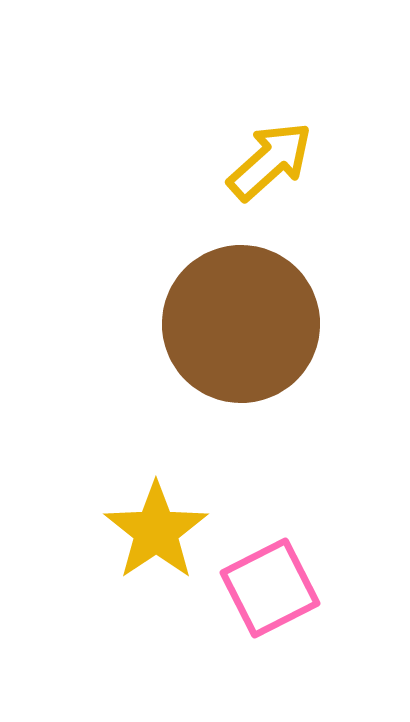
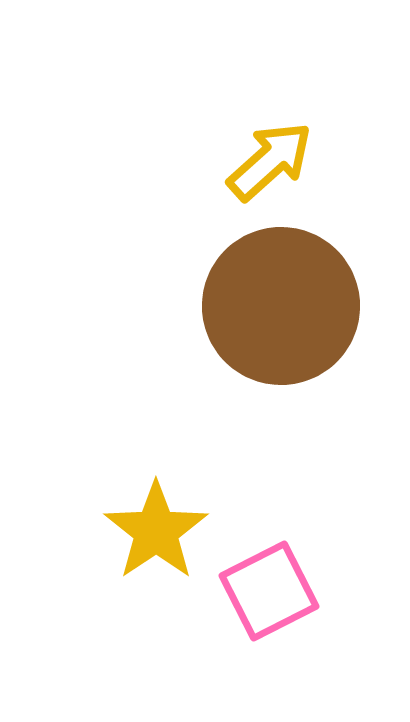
brown circle: moved 40 px right, 18 px up
pink square: moved 1 px left, 3 px down
